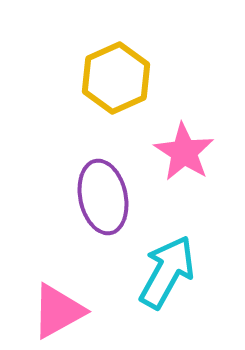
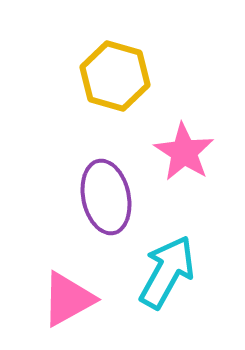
yellow hexagon: moved 1 px left, 2 px up; rotated 20 degrees counterclockwise
purple ellipse: moved 3 px right
pink triangle: moved 10 px right, 12 px up
